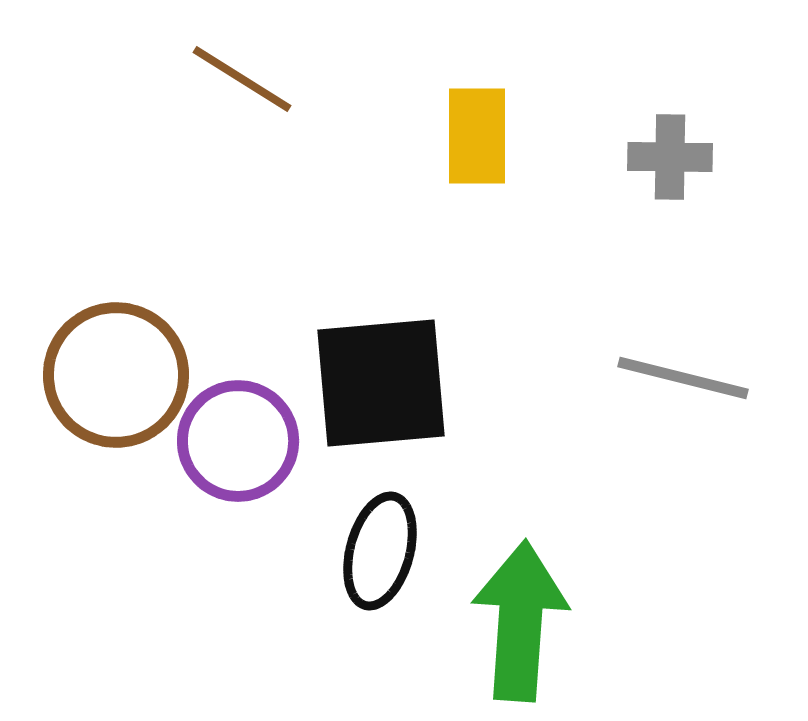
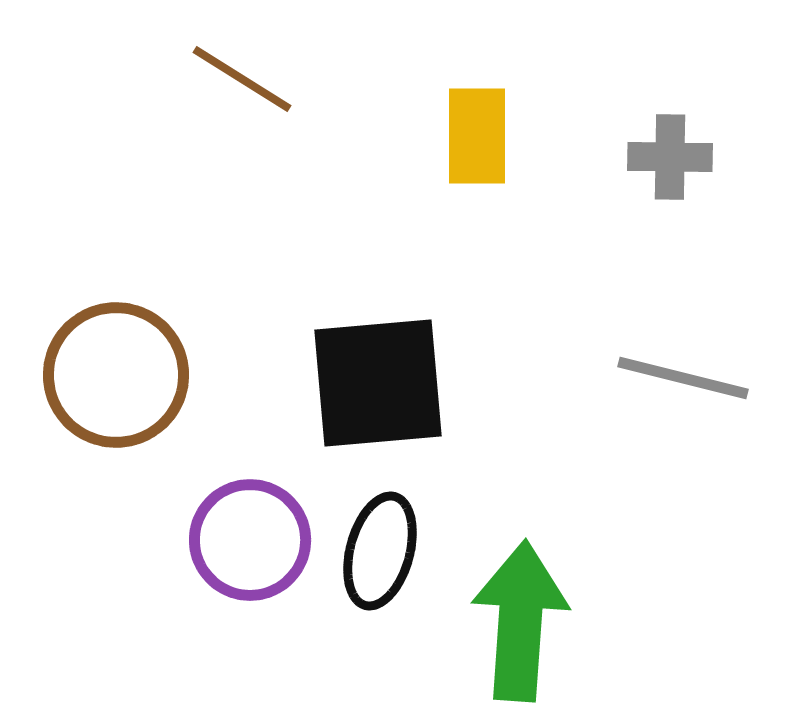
black square: moved 3 px left
purple circle: moved 12 px right, 99 px down
